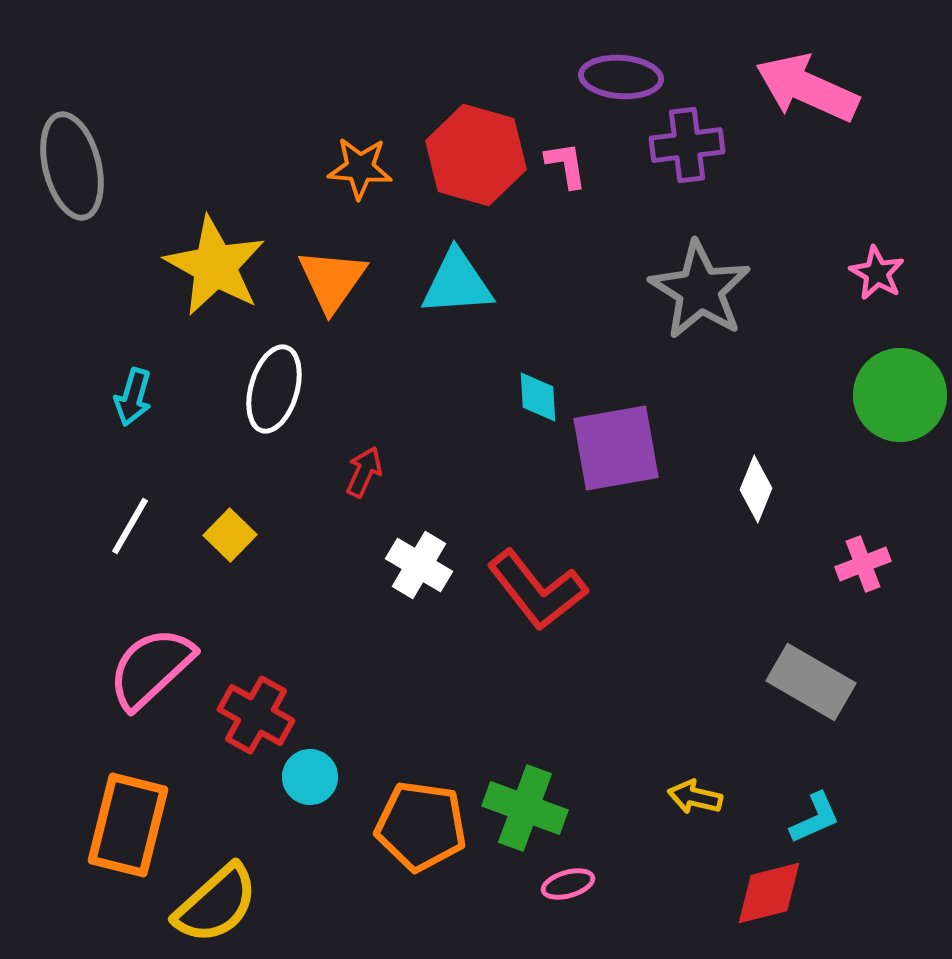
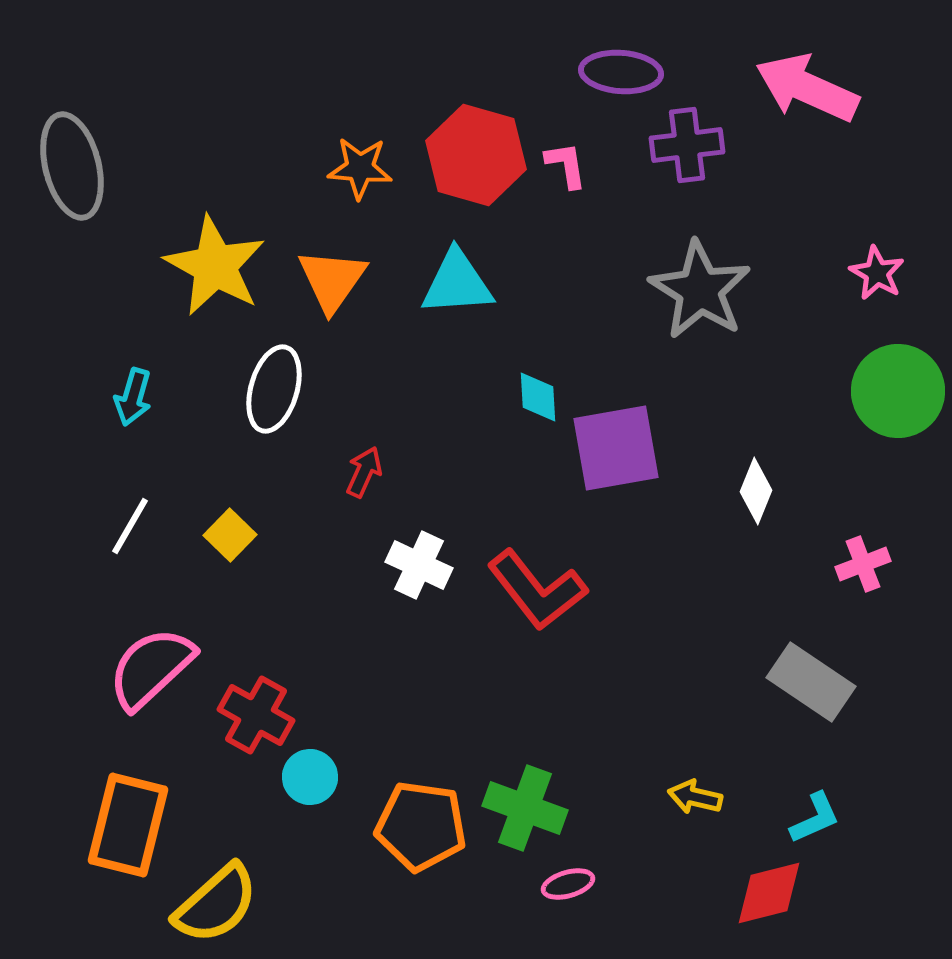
purple ellipse: moved 5 px up
green circle: moved 2 px left, 4 px up
white diamond: moved 2 px down
white cross: rotated 6 degrees counterclockwise
gray rectangle: rotated 4 degrees clockwise
